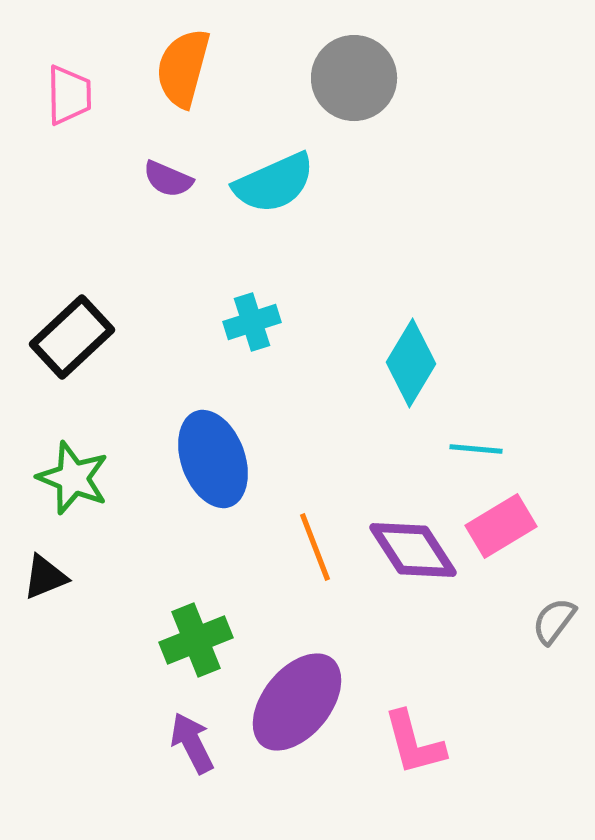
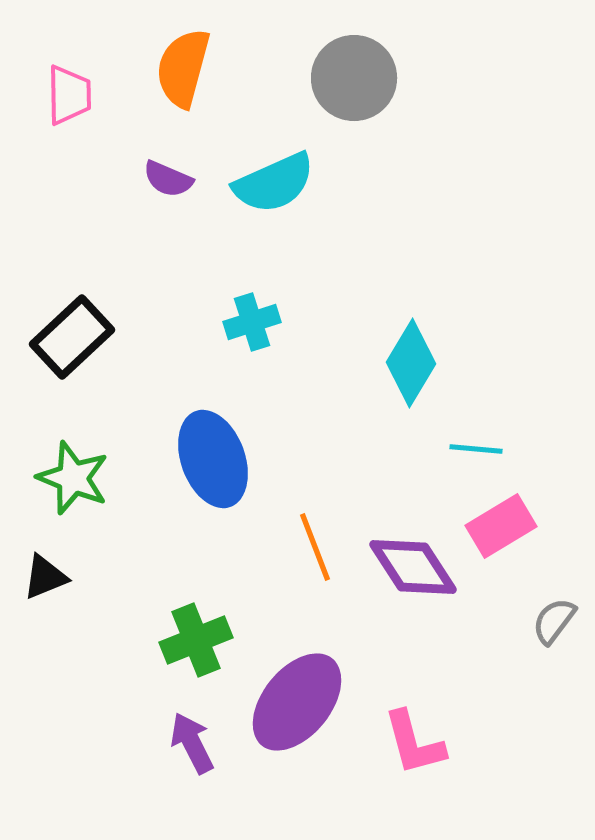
purple diamond: moved 17 px down
